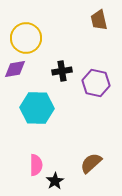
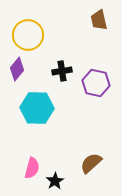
yellow circle: moved 2 px right, 3 px up
purple diamond: moved 2 px right; rotated 40 degrees counterclockwise
pink semicircle: moved 4 px left, 3 px down; rotated 15 degrees clockwise
